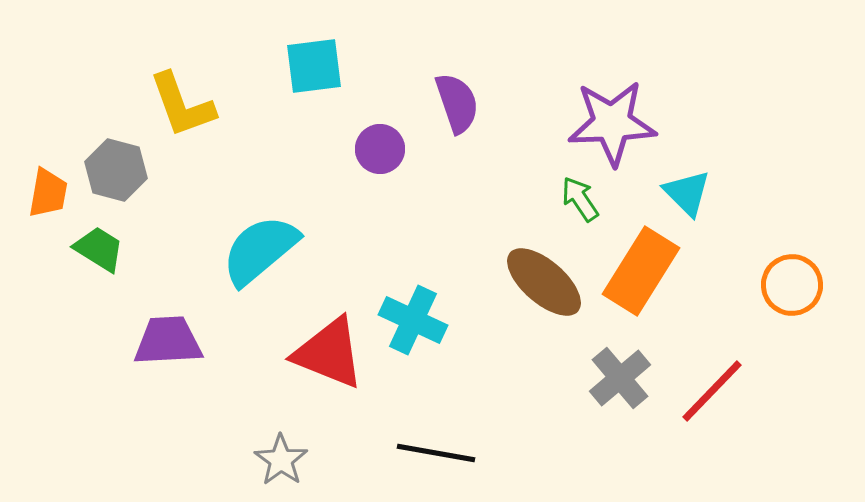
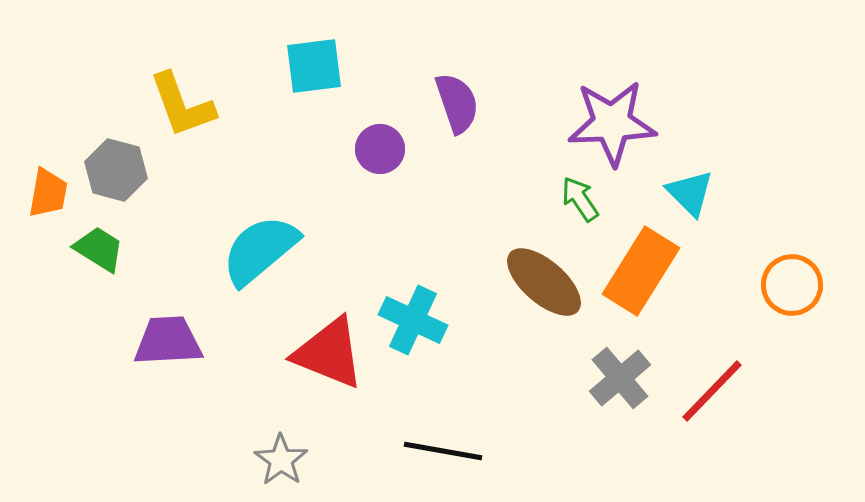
cyan triangle: moved 3 px right
black line: moved 7 px right, 2 px up
